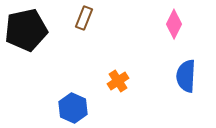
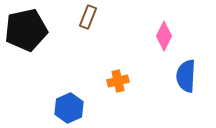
brown rectangle: moved 4 px right, 1 px up
pink diamond: moved 10 px left, 12 px down
orange cross: rotated 20 degrees clockwise
blue hexagon: moved 4 px left; rotated 12 degrees clockwise
